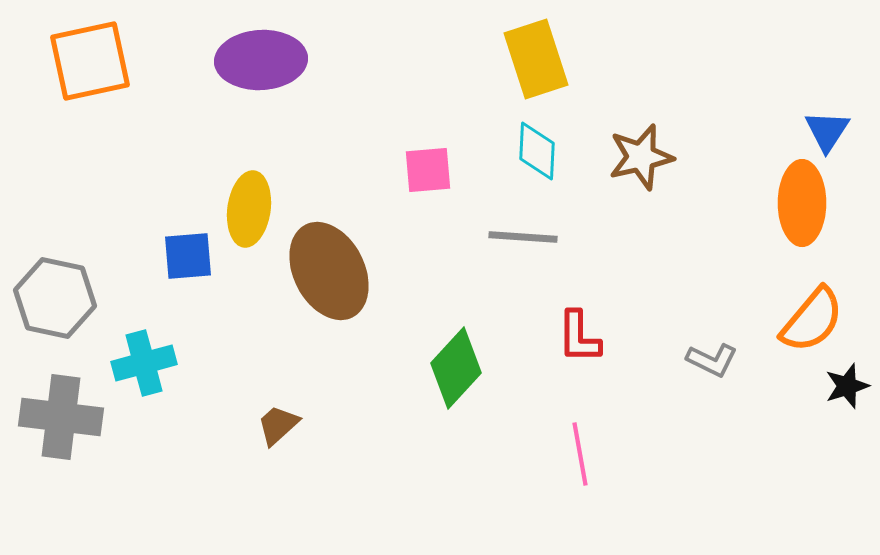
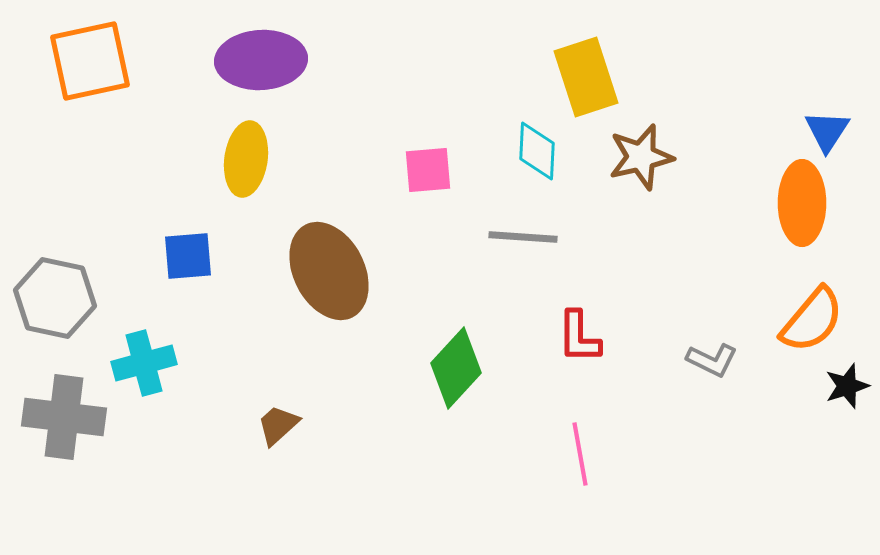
yellow rectangle: moved 50 px right, 18 px down
yellow ellipse: moved 3 px left, 50 px up
gray cross: moved 3 px right
